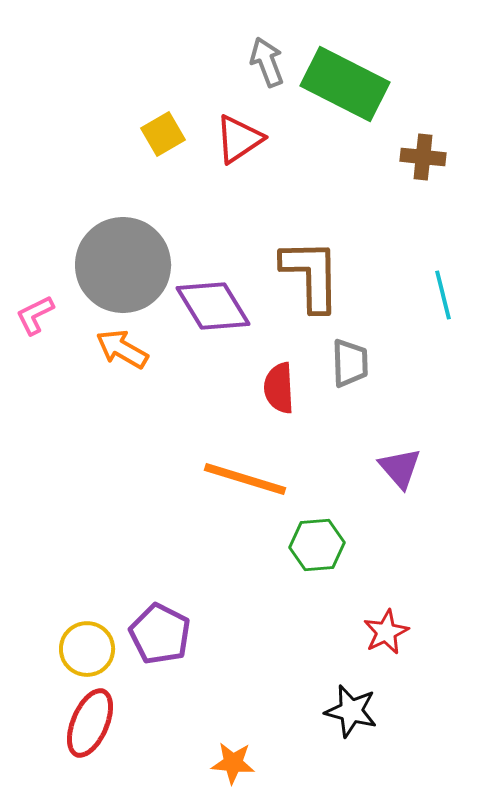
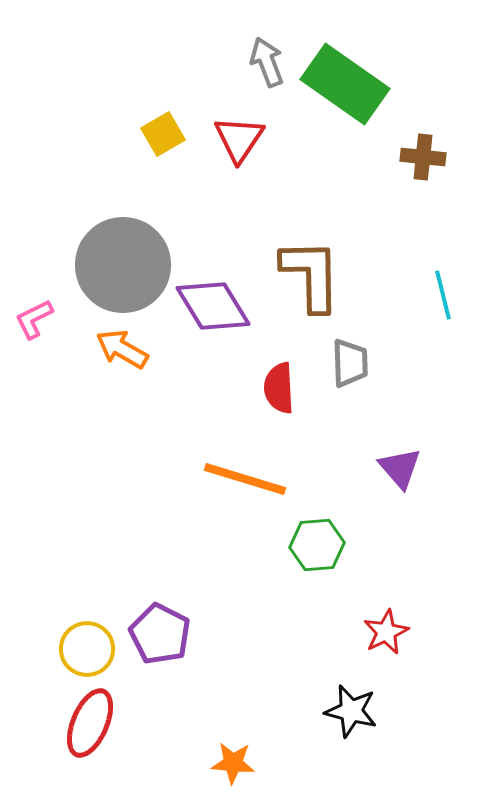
green rectangle: rotated 8 degrees clockwise
red triangle: rotated 22 degrees counterclockwise
pink L-shape: moved 1 px left, 4 px down
